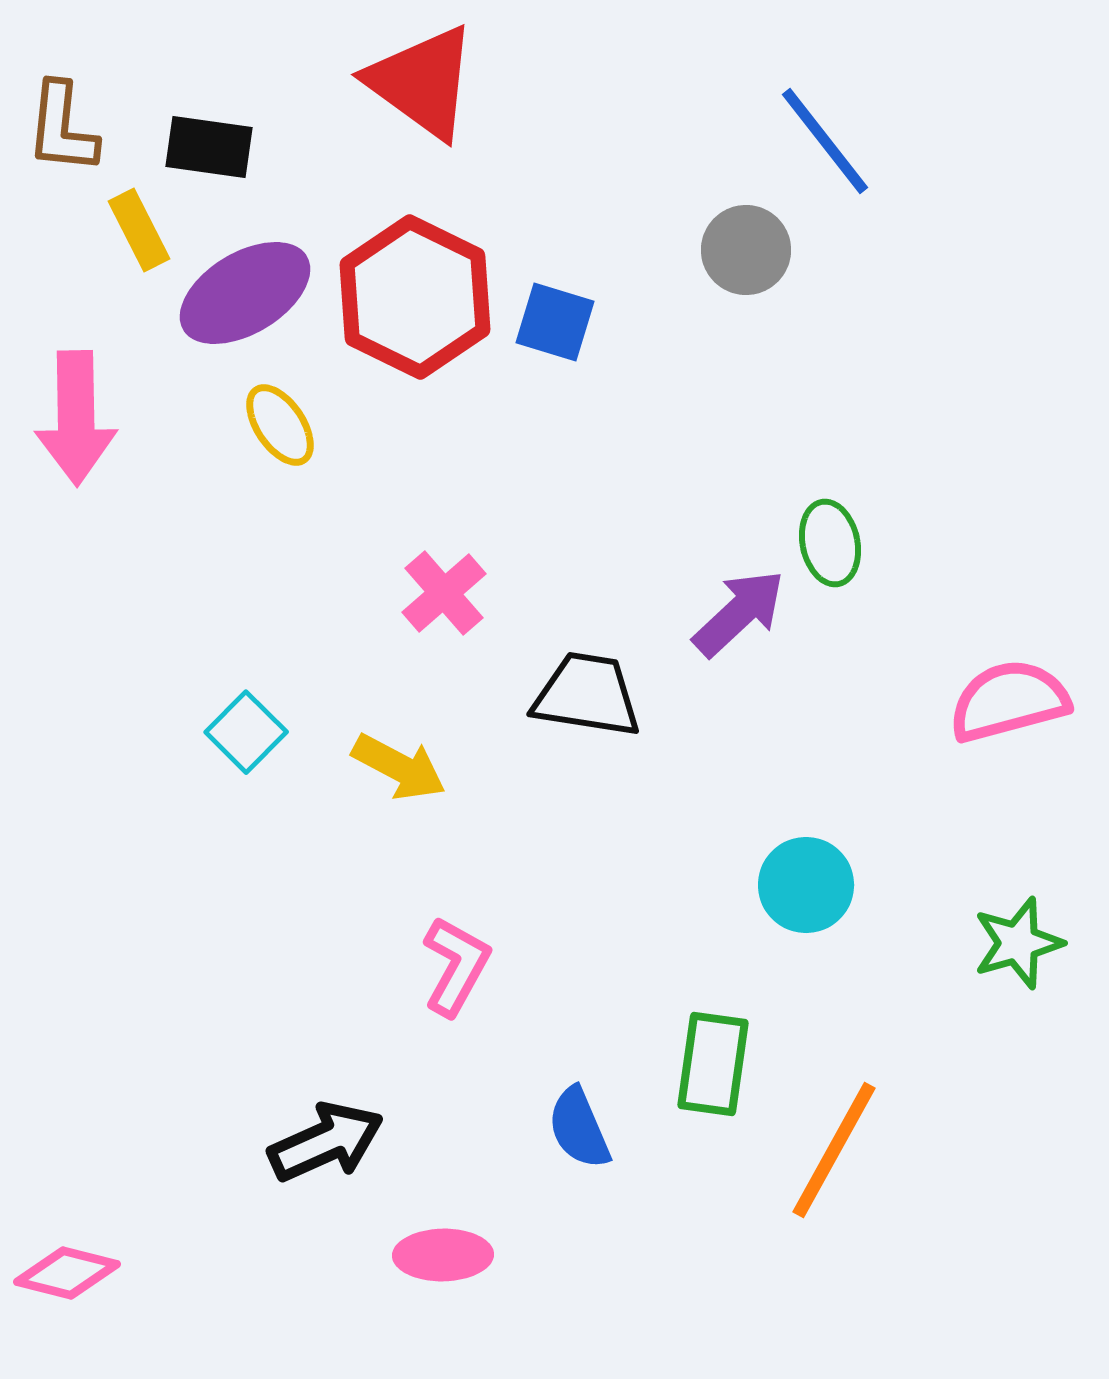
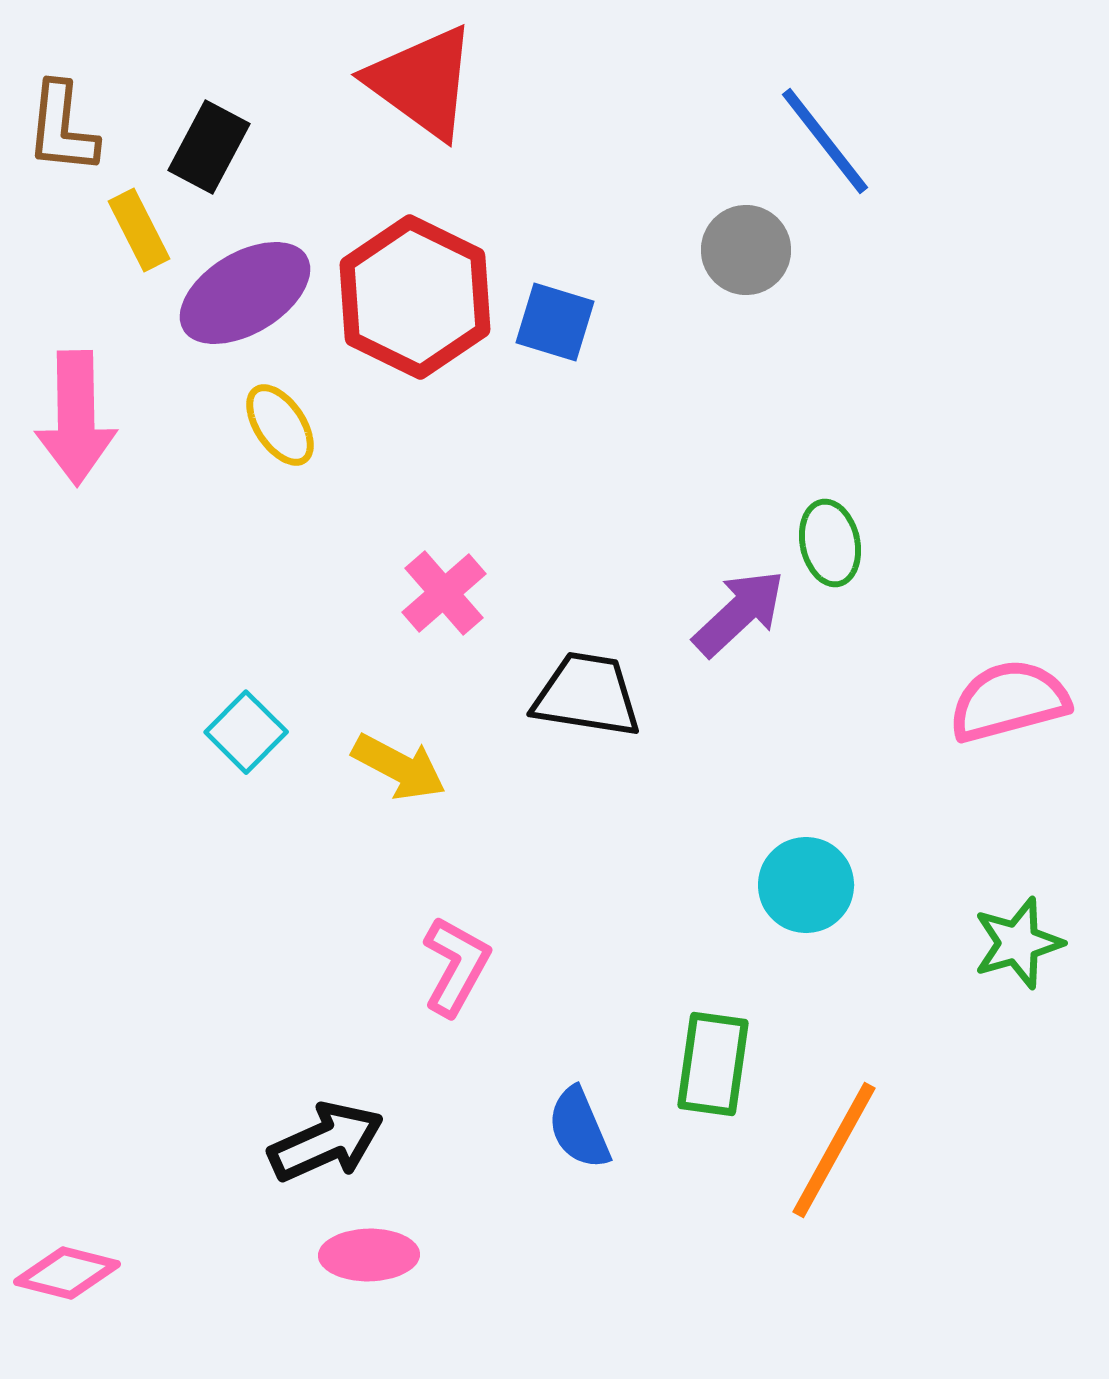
black rectangle: rotated 70 degrees counterclockwise
pink ellipse: moved 74 px left
